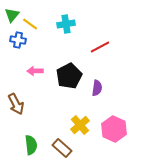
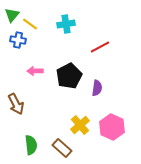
pink hexagon: moved 2 px left, 2 px up
